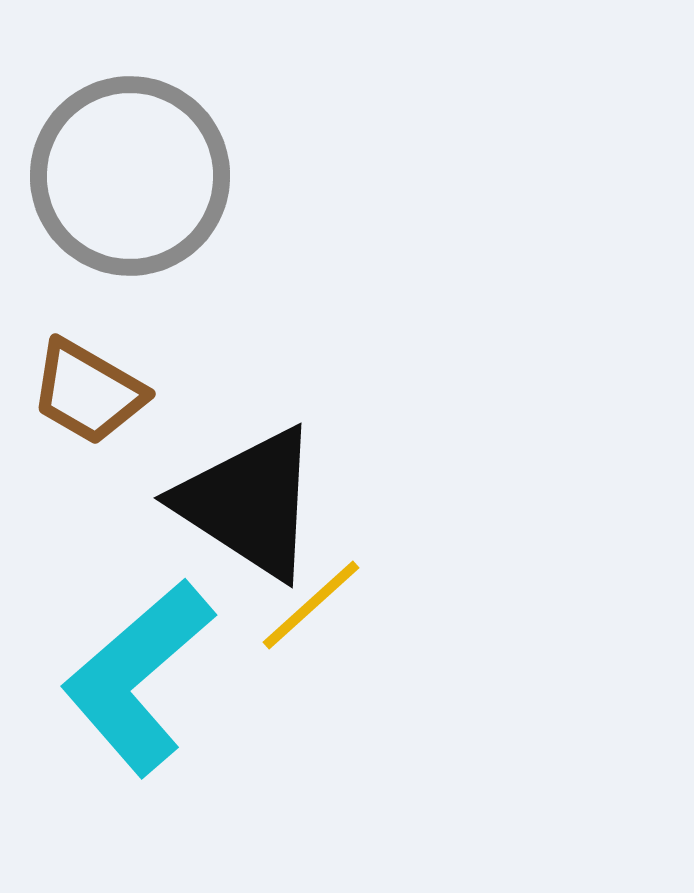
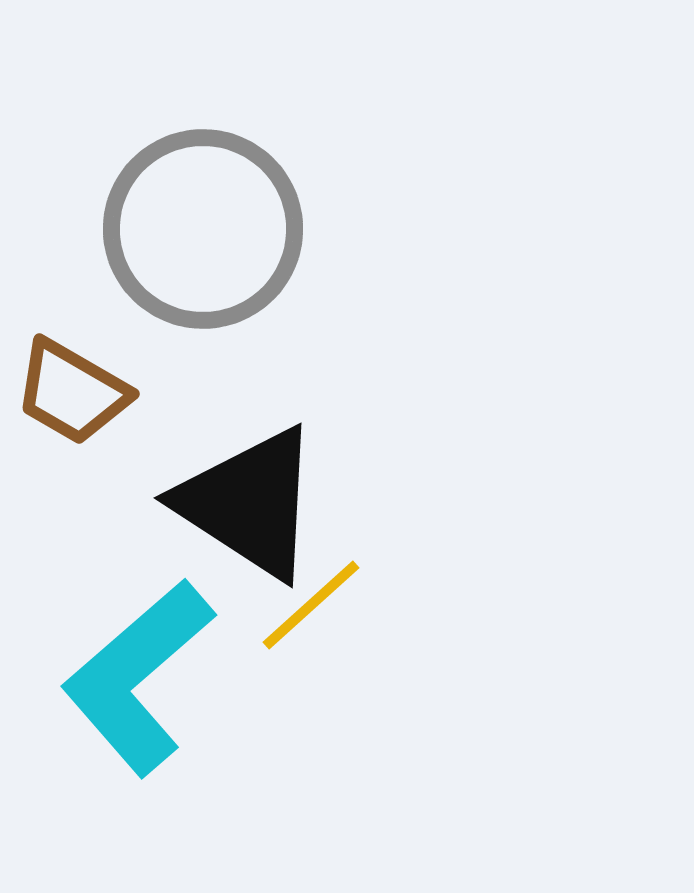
gray circle: moved 73 px right, 53 px down
brown trapezoid: moved 16 px left
